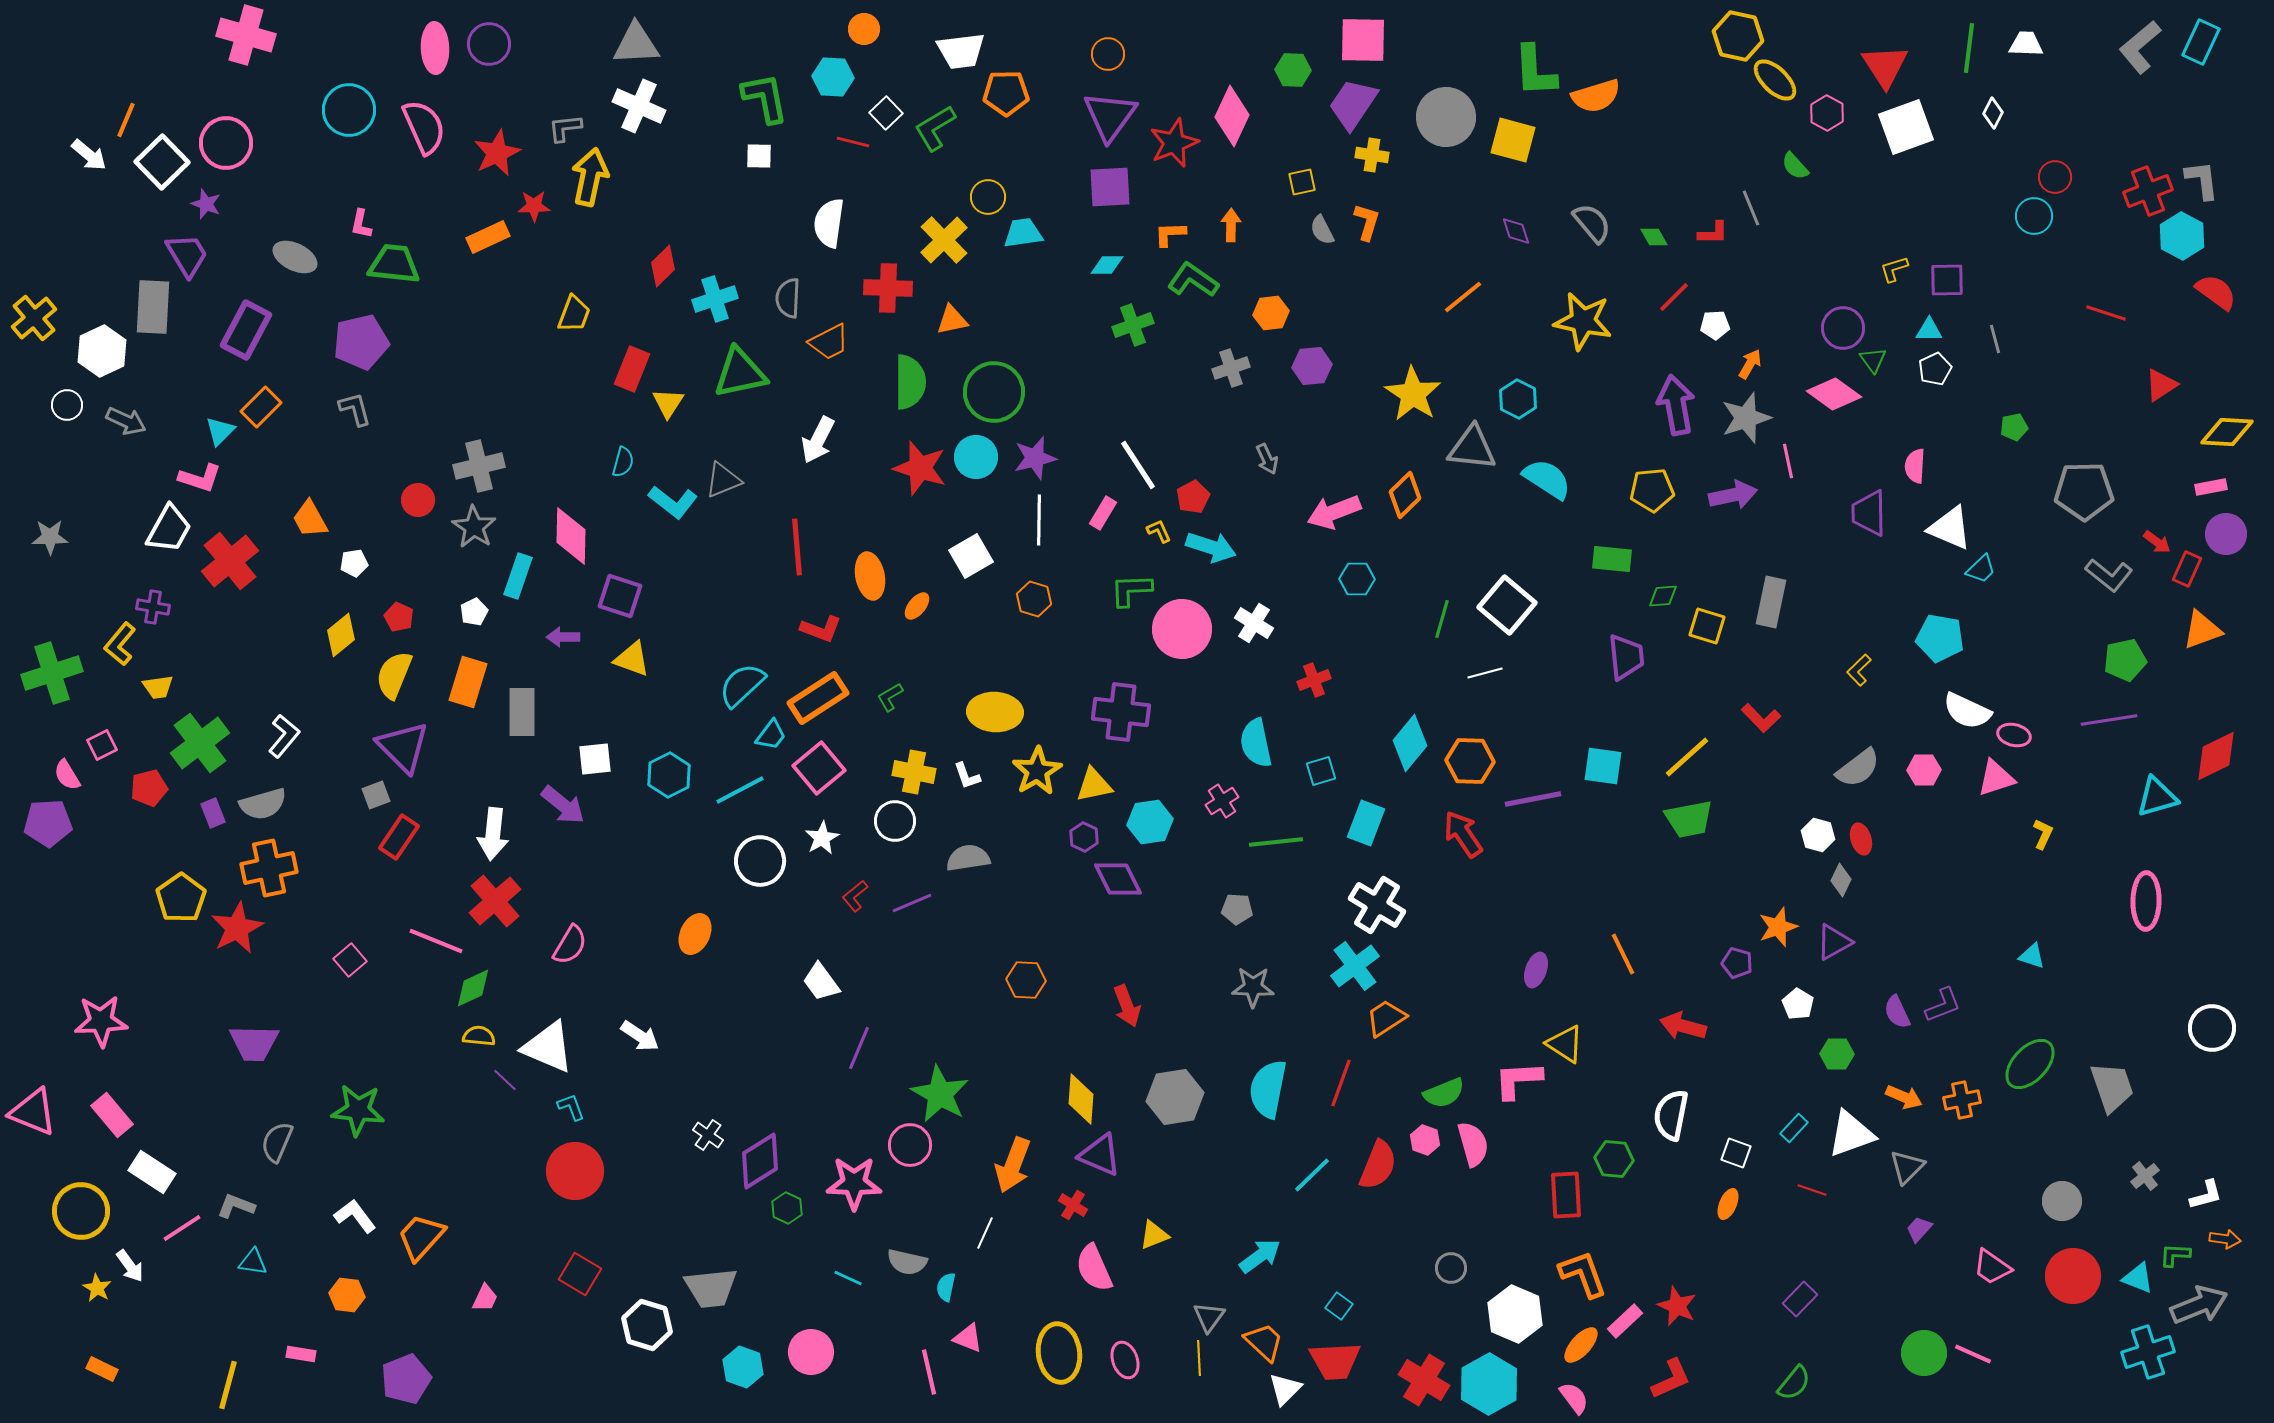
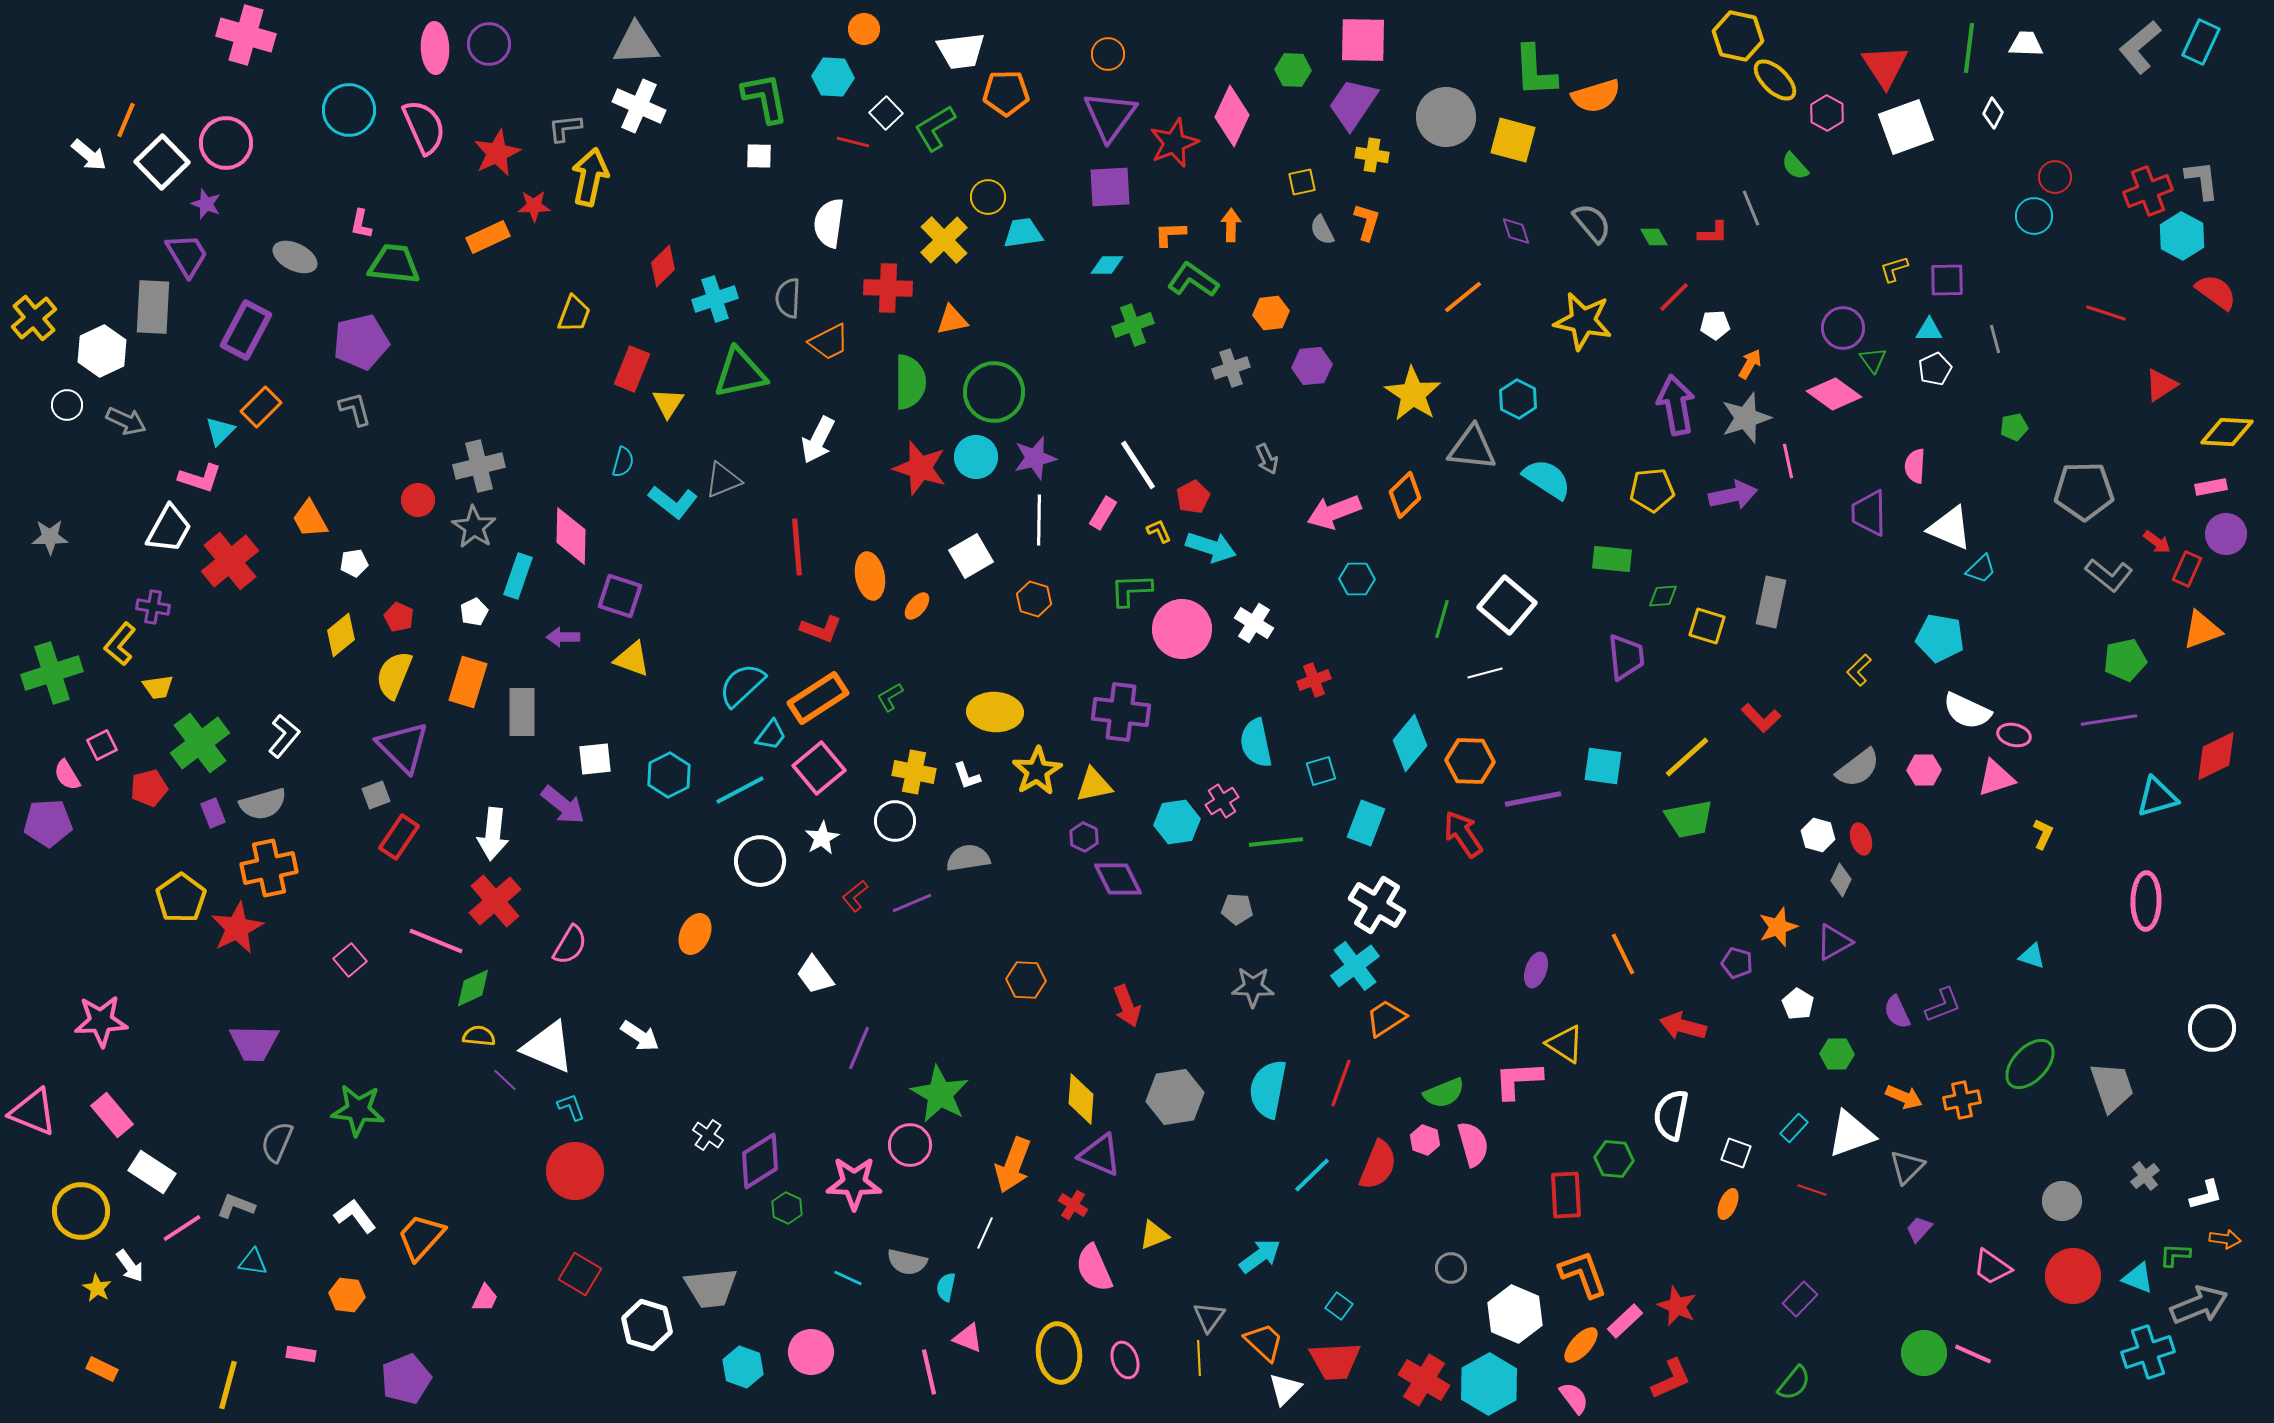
cyan hexagon at (1150, 822): moved 27 px right
white trapezoid at (821, 982): moved 6 px left, 7 px up
